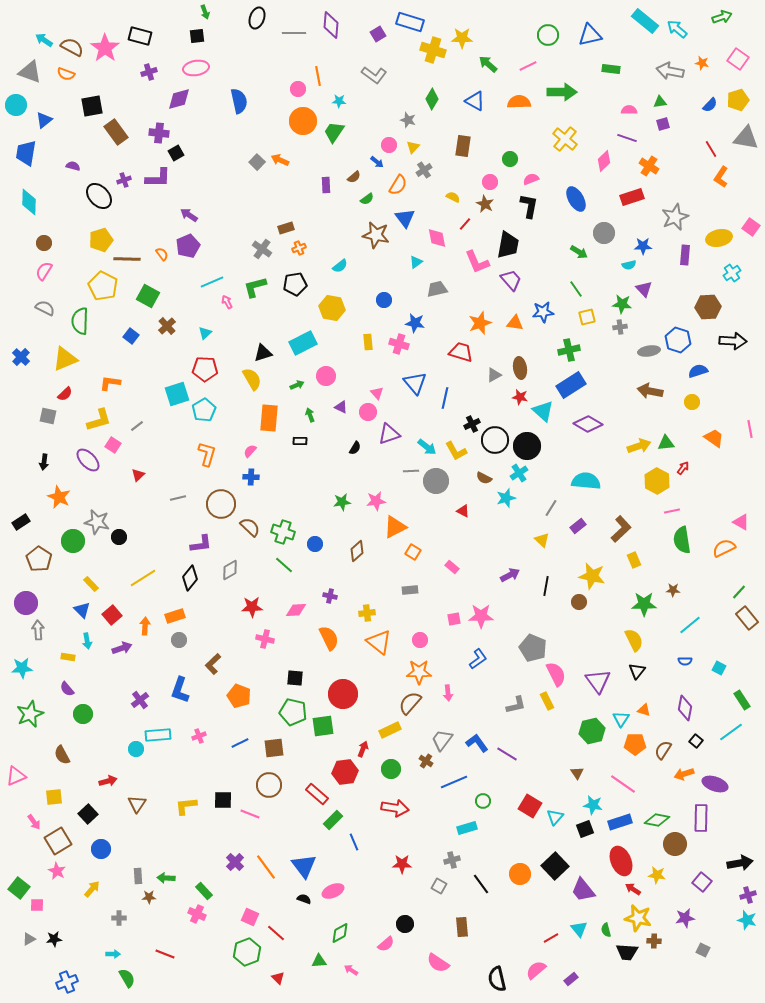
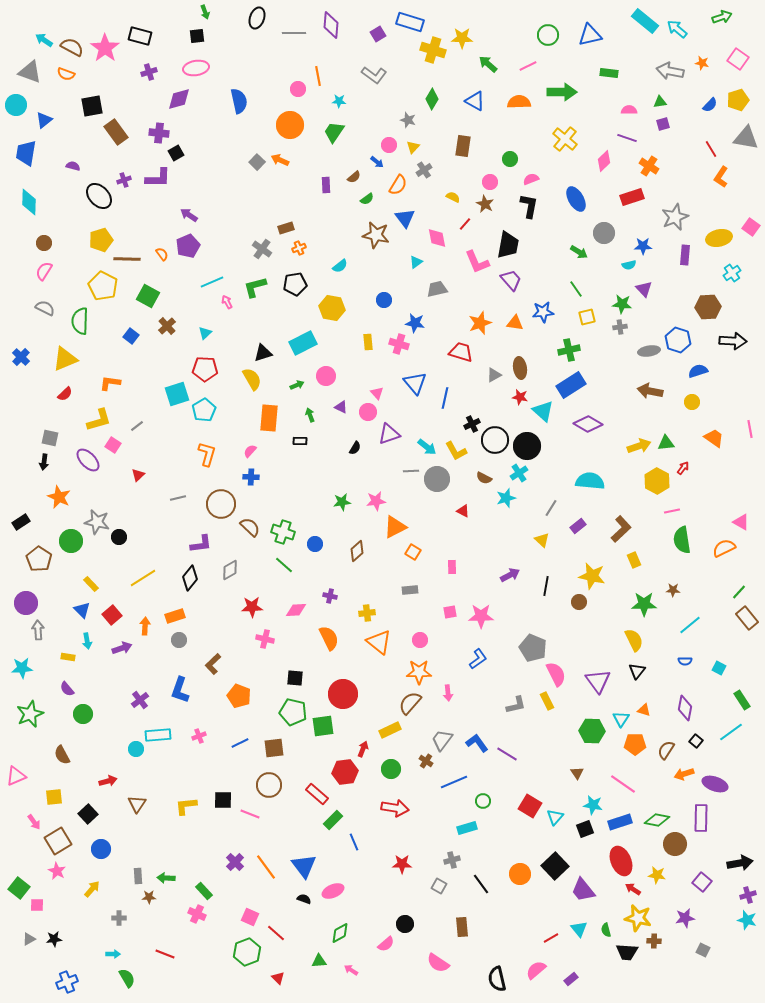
green rectangle at (611, 69): moved 2 px left, 4 px down
orange circle at (303, 121): moved 13 px left, 4 px down
gray square at (48, 416): moved 2 px right, 22 px down
gray circle at (436, 481): moved 1 px right, 2 px up
cyan semicircle at (586, 481): moved 4 px right
green circle at (73, 541): moved 2 px left
pink rectangle at (452, 567): rotated 48 degrees clockwise
pink square at (454, 619): moved 4 px left, 7 px up
green hexagon at (592, 731): rotated 15 degrees clockwise
brown semicircle at (663, 750): moved 3 px right
